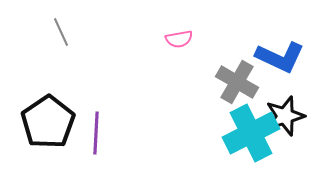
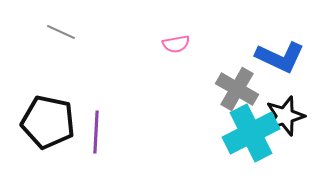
gray line: rotated 40 degrees counterclockwise
pink semicircle: moved 3 px left, 5 px down
gray cross: moved 7 px down
black pentagon: rotated 26 degrees counterclockwise
purple line: moved 1 px up
